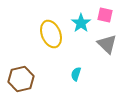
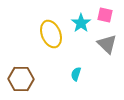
brown hexagon: rotated 15 degrees clockwise
